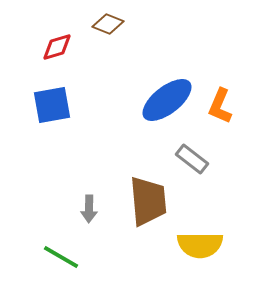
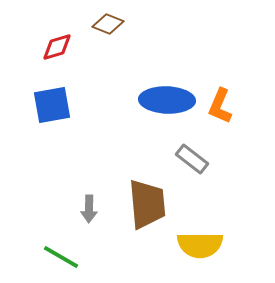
blue ellipse: rotated 40 degrees clockwise
brown trapezoid: moved 1 px left, 3 px down
